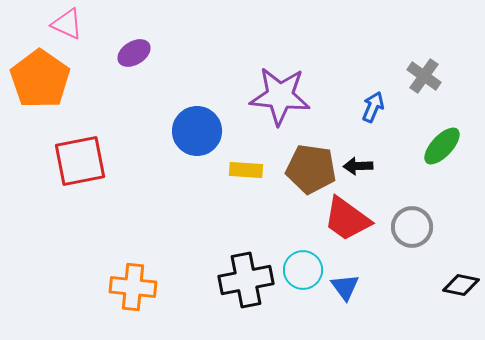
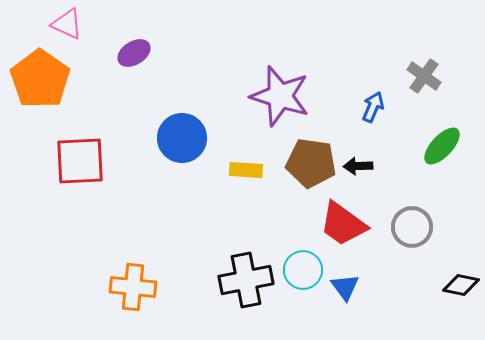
purple star: rotated 12 degrees clockwise
blue circle: moved 15 px left, 7 px down
red square: rotated 8 degrees clockwise
brown pentagon: moved 6 px up
red trapezoid: moved 4 px left, 5 px down
